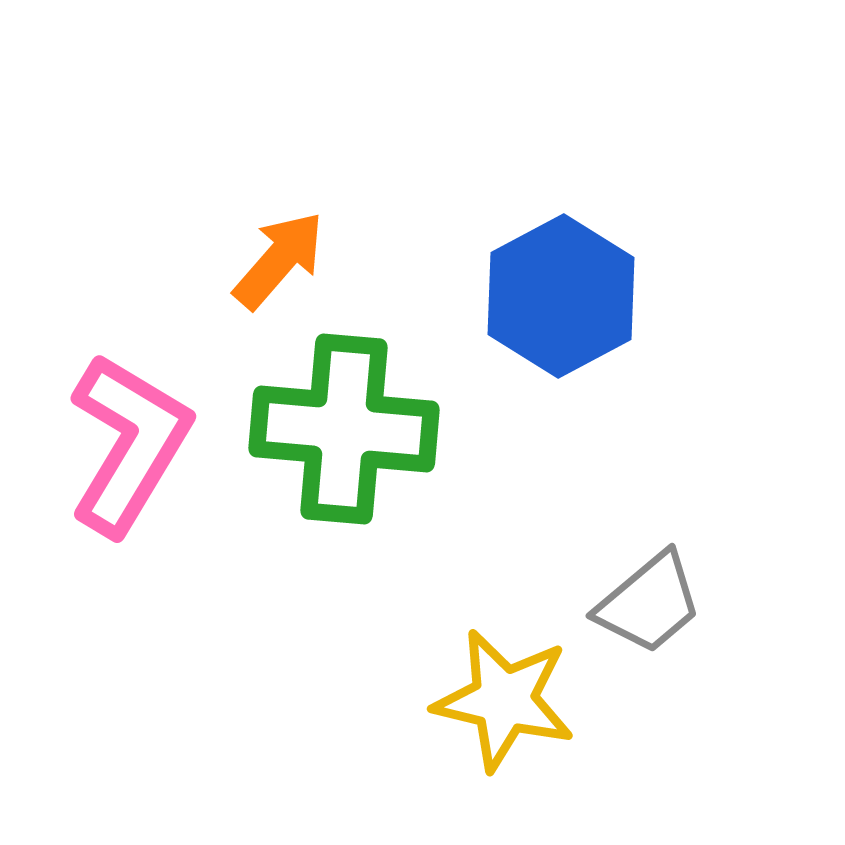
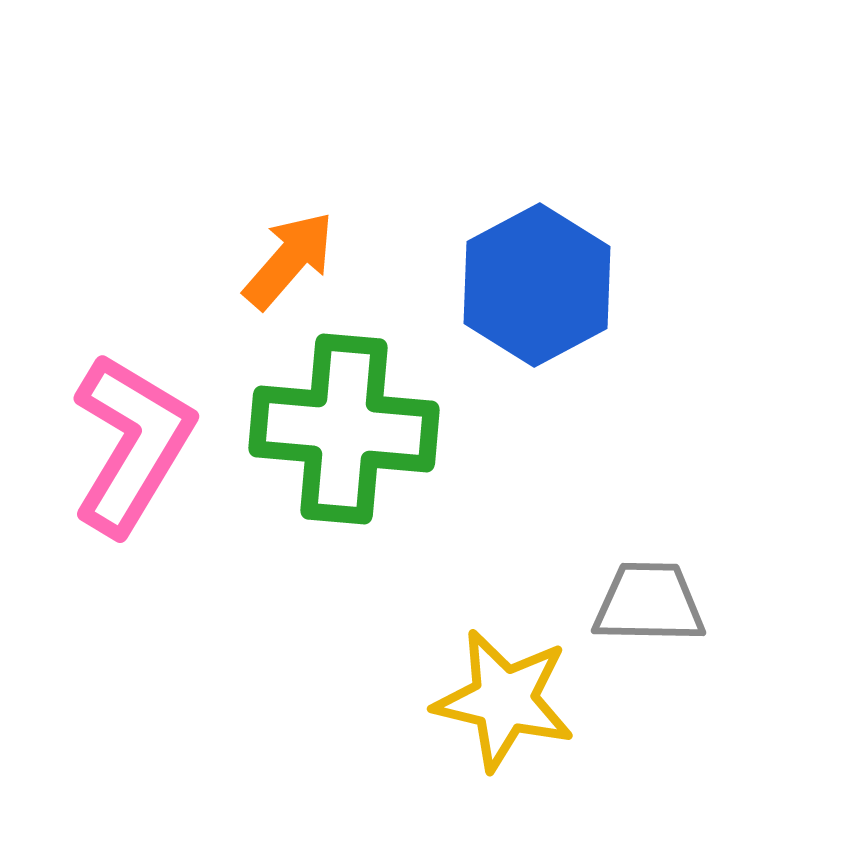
orange arrow: moved 10 px right
blue hexagon: moved 24 px left, 11 px up
pink L-shape: moved 3 px right
gray trapezoid: rotated 139 degrees counterclockwise
